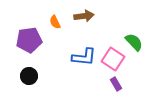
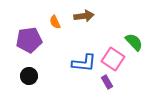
blue L-shape: moved 6 px down
purple rectangle: moved 9 px left, 2 px up
